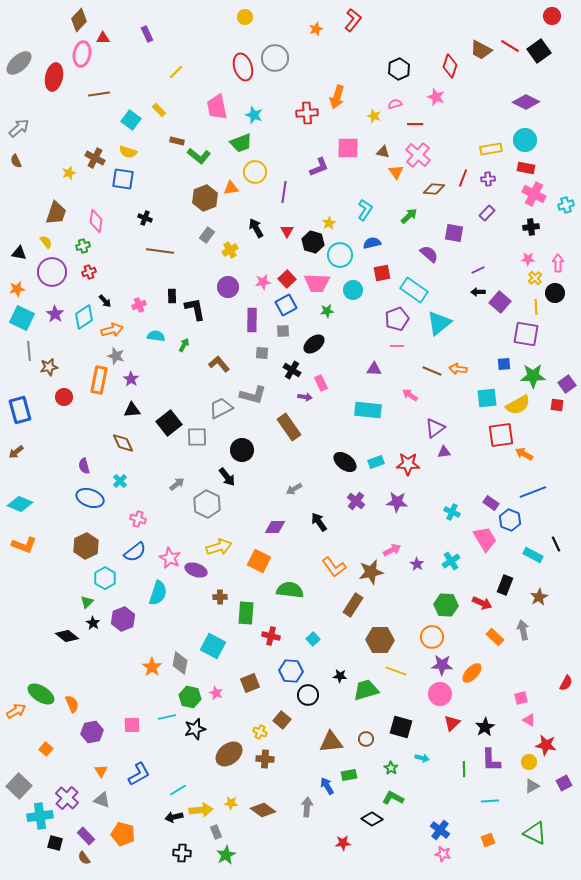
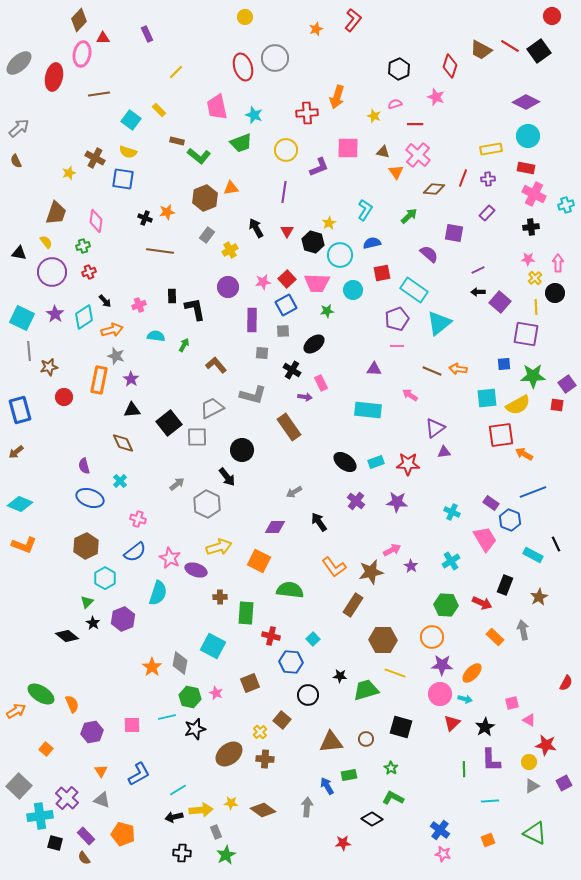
cyan circle at (525, 140): moved 3 px right, 4 px up
yellow circle at (255, 172): moved 31 px right, 22 px up
orange star at (17, 289): moved 150 px right, 77 px up
brown L-shape at (219, 364): moved 3 px left, 1 px down
gray trapezoid at (221, 408): moved 9 px left
gray arrow at (294, 489): moved 3 px down
purple star at (417, 564): moved 6 px left, 2 px down
brown hexagon at (380, 640): moved 3 px right
blue hexagon at (291, 671): moved 9 px up
yellow line at (396, 671): moved 1 px left, 2 px down
pink square at (521, 698): moved 9 px left, 5 px down
yellow cross at (260, 732): rotated 24 degrees clockwise
cyan arrow at (422, 758): moved 43 px right, 59 px up
